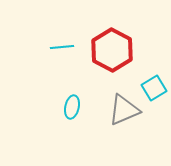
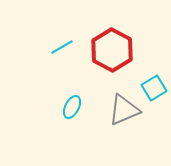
cyan line: rotated 25 degrees counterclockwise
cyan ellipse: rotated 15 degrees clockwise
